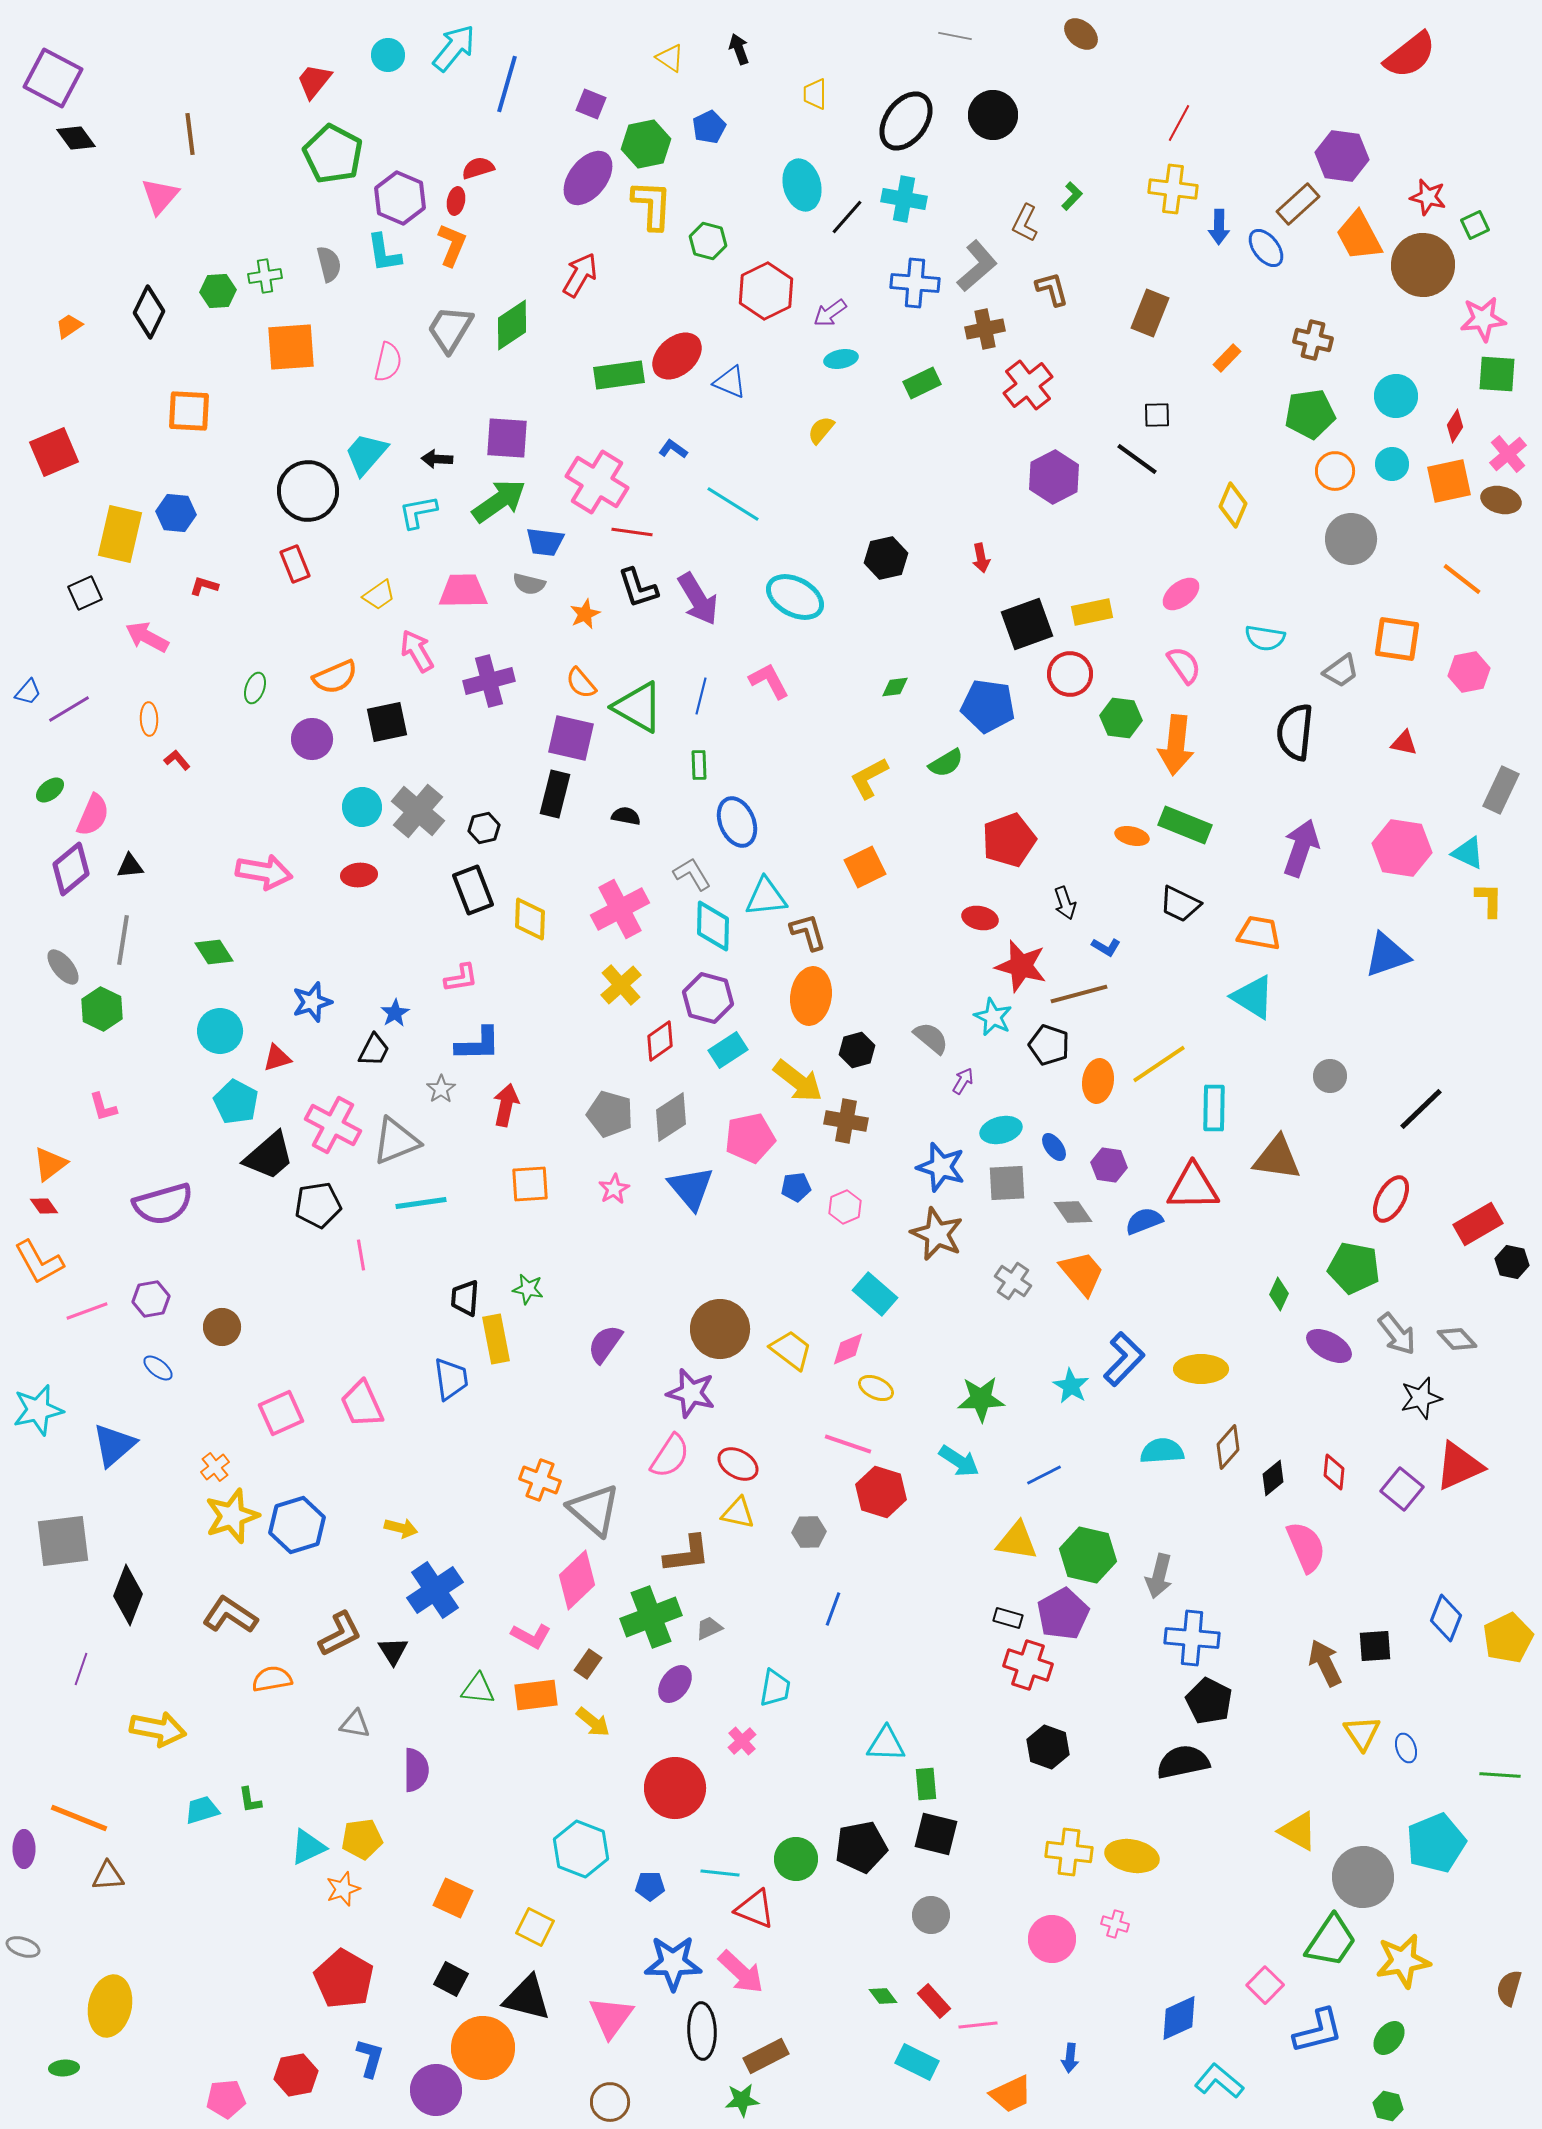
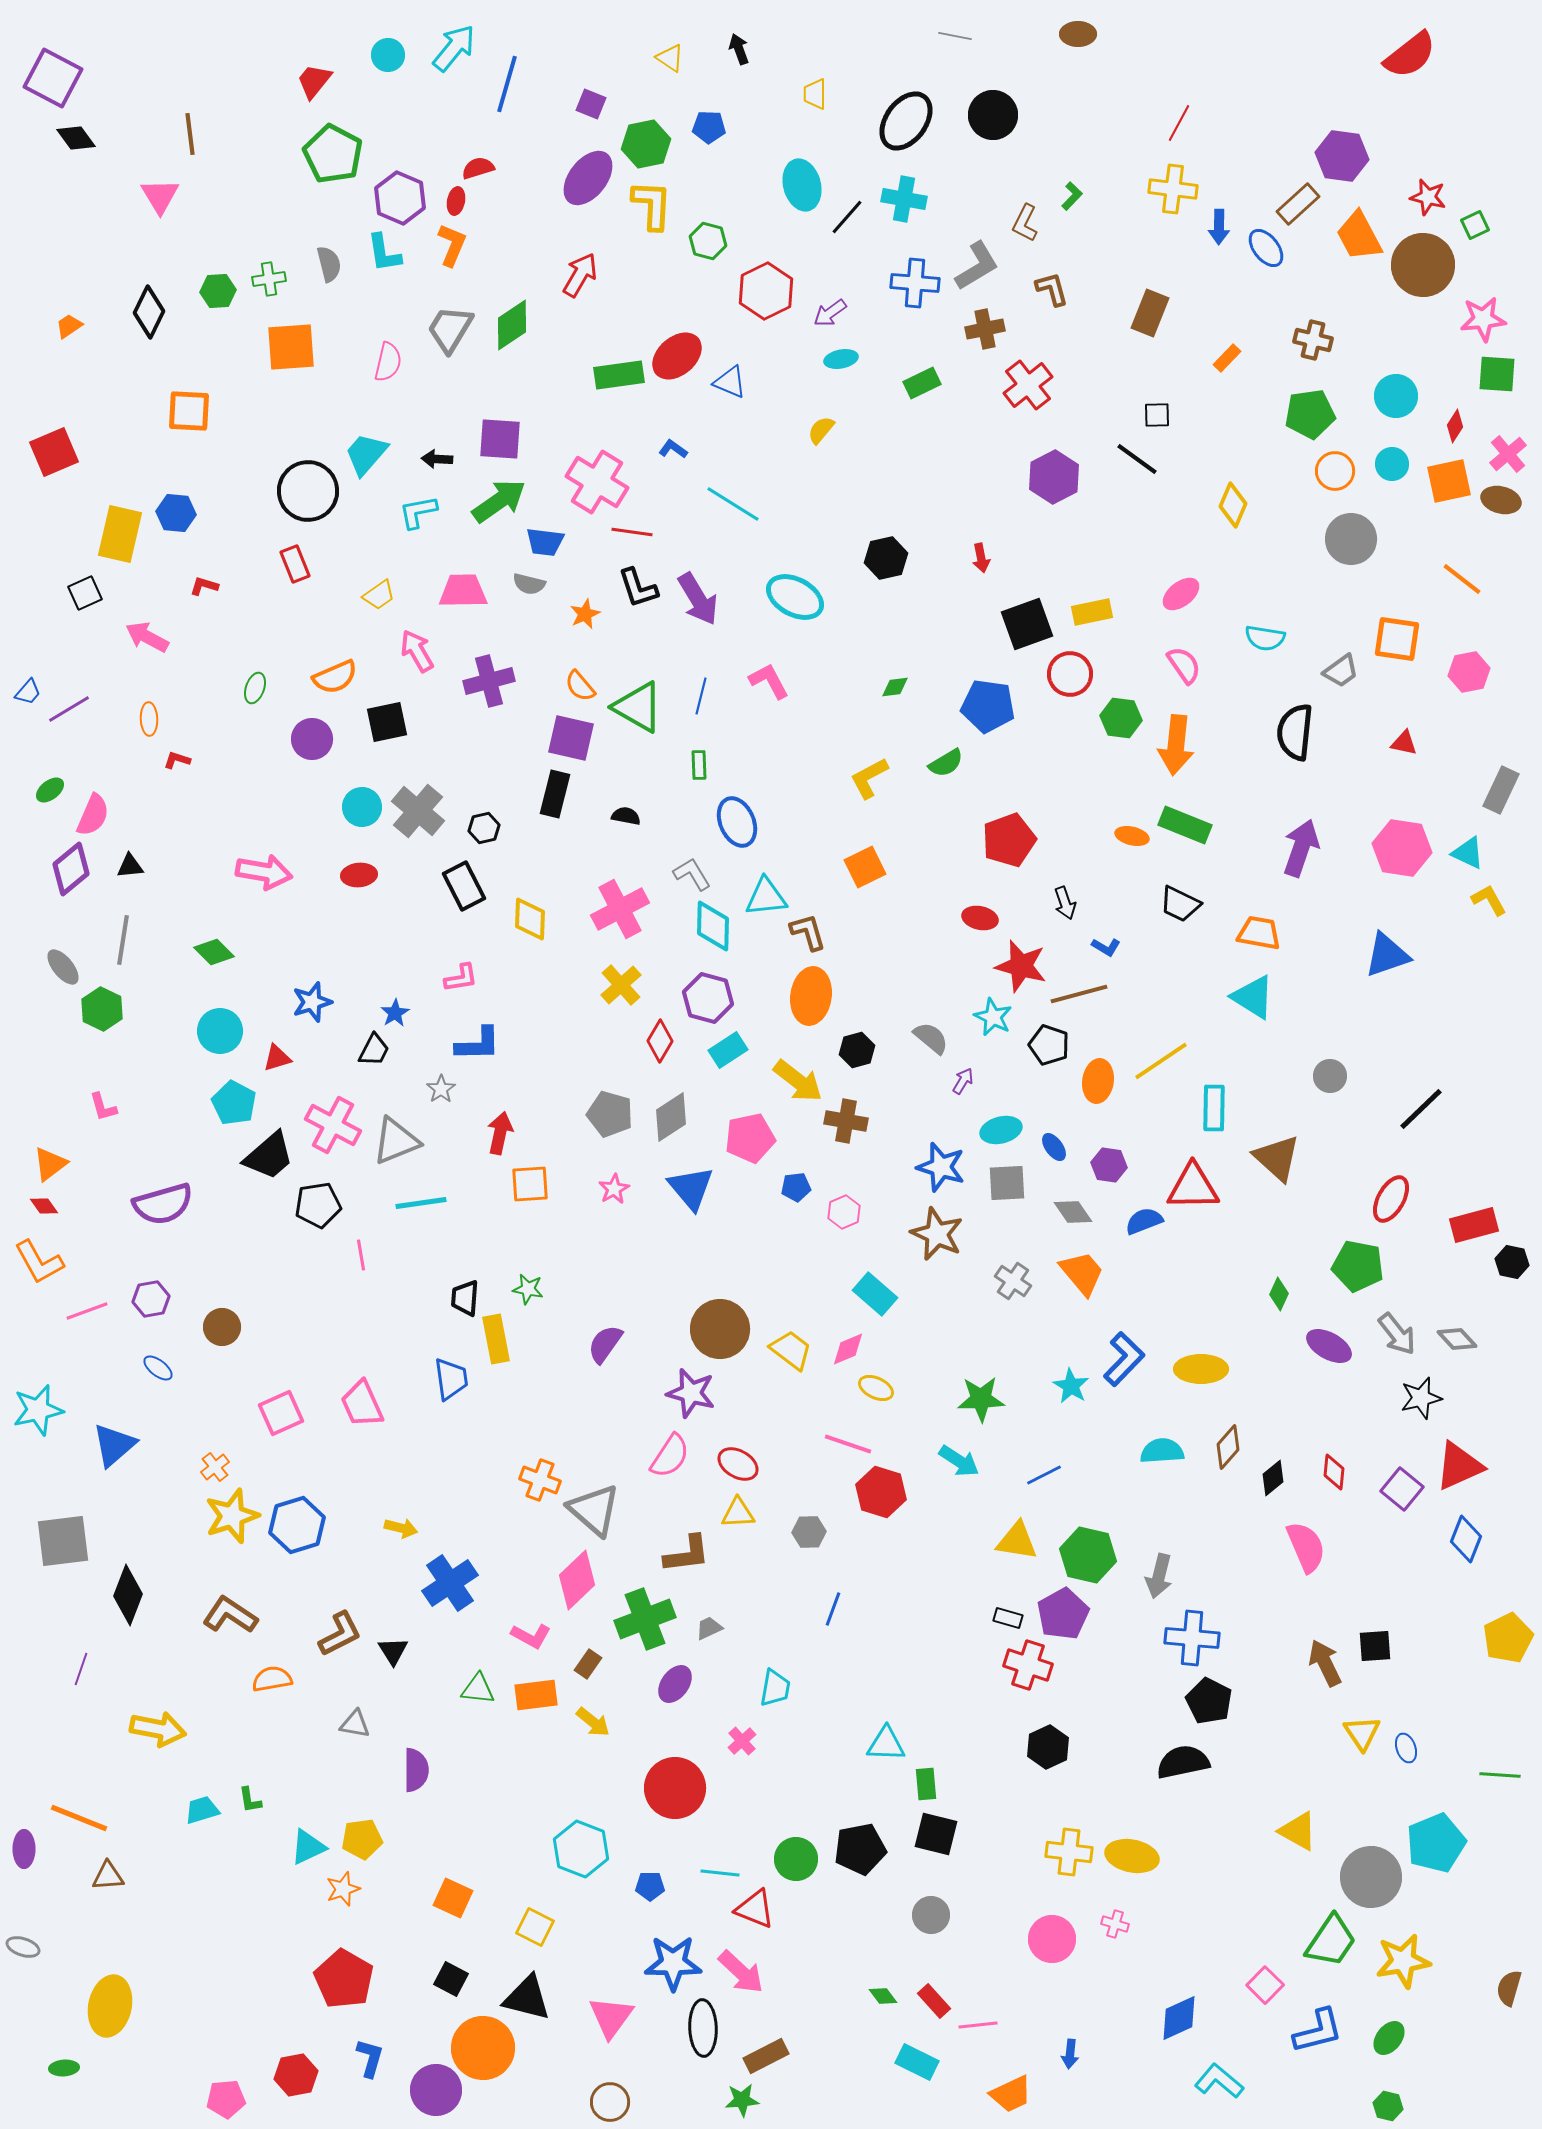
brown ellipse at (1081, 34): moved 3 px left; rotated 40 degrees counterclockwise
blue pentagon at (709, 127): rotated 28 degrees clockwise
pink triangle at (160, 196): rotated 12 degrees counterclockwise
gray L-shape at (977, 266): rotated 10 degrees clockwise
green cross at (265, 276): moved 4 px right, 3 px down
purple square at (507, 438): moved 7 px left, 1 px down
orange semicircle at (581, 683): moved 1 px left, 3 px down
red L-shape at (177, 760): rotated 32 degrees counterclockwise
black rectangle at (473, 890): moved 9 px left, 4 px up; rotated 6 degrees counterclockwise
yellow L-shape at (1489, 900): rotated 30 degrees counterclockwise
green diamond at (214, 952): rotated 12 degrees counterclockwise
red diamond at (660, 1041): rotated 24 degrees counterclockwise
yellow line at (1159, 1064): moved 2 px right, 3 px up
cyan pentagon at (236, 1102): moved 2 px left, 1 px down
red arrow at (506, 1105): moved 6 px left, 28 px down
brown triangle at (1277, 1158): rotated 34 degrees clockwise
pink hexagon at (845, 1207): moved 1 px left, 5 px down
red rectangle at (1478, 1224): moved 4 px left, 1 px down; rotated 15 degrees clockwise
green pentagon at (1354, 1268): moved 4 px right, 2 px up
yellow triangle at (738, 1513): rotated 15 degrees counterclockwise
blue cross at (435, 1590): moved 15 px right, 7 px up
green cross at (651, 1617): moved 6 px left, 2 px down
blue diamond at (1446, 1618): moved 20 px right, 79 px up
black hexagon at (1048, 1747): rotated 15 degrees clockwise
black pentagon at (861, 1847): moved 1 px left, 2 px down
gray circle at (1363, 1877): moved 8 px right
black ellipse at (702, 2031): moved 1 px right, 3 px up
blue arrow at (1070, 2058): moved 4 px up
